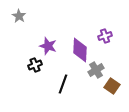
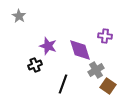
purple cross: rotated 24 degrees clockwise
purple diamond: rotated 20 degrees counterclockwise
brown square: moved 4 px left
